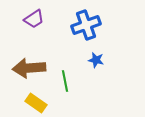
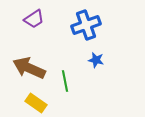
brown arrow: rotated 28 degrees clockwise
